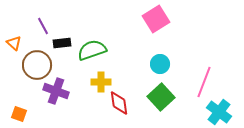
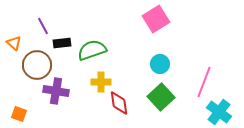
purple cross: rotated 10 degrees counterclockwise
